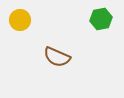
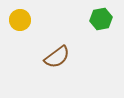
brown semicircle: rotated 60 degrees counterclockwise
